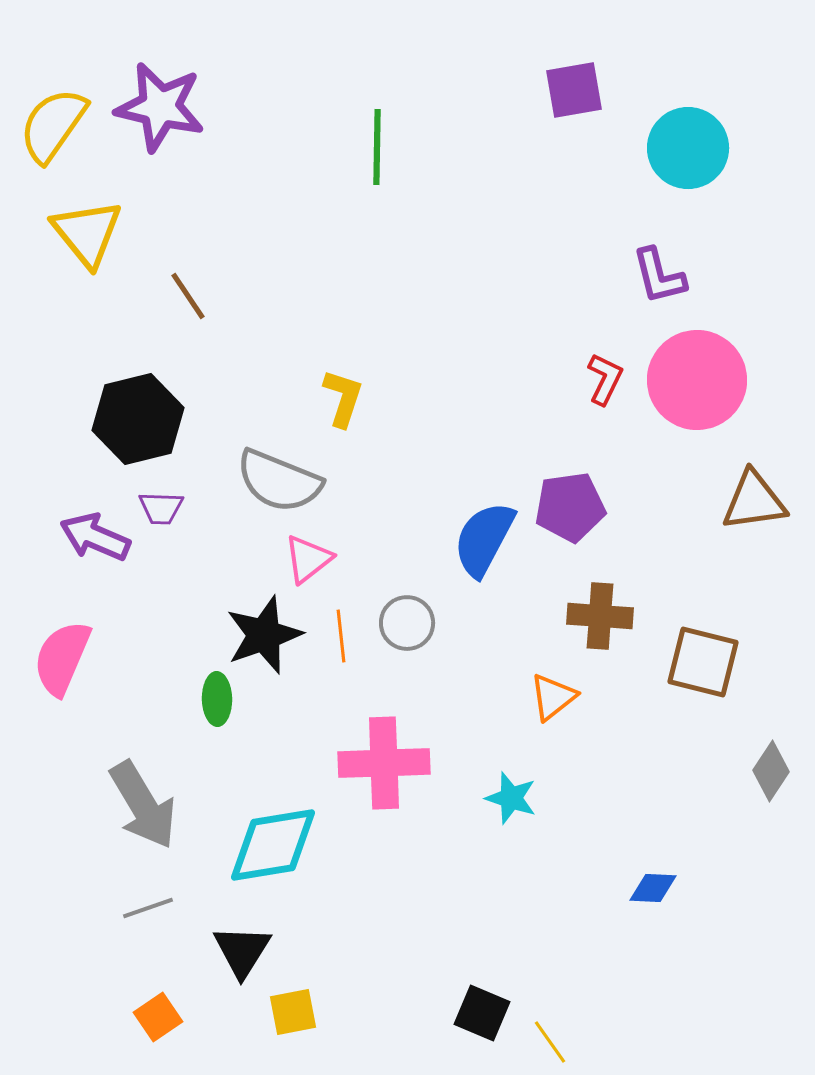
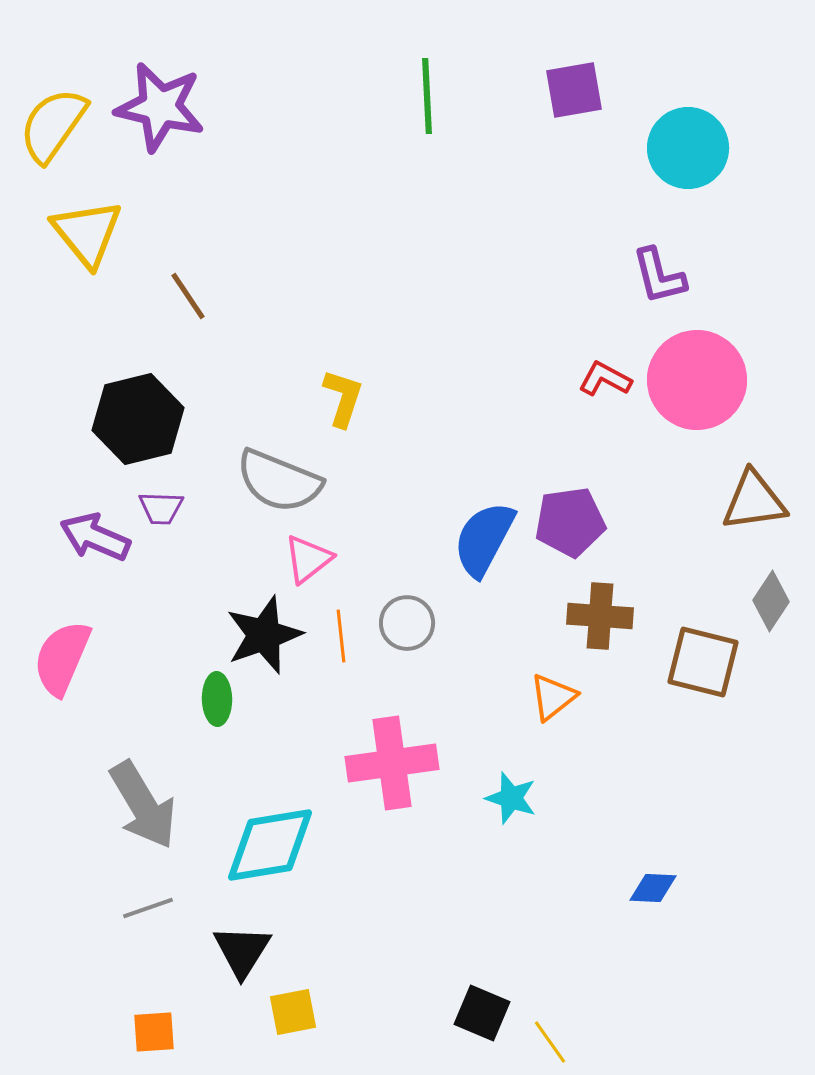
green line: moved 50 px right, 51 px up; rotated 4 degrees counterclockwise
red L-shape: rotated 88 degrees counterclockwise
purple pentagon: moved 15 px down
pink cross: moved 8 px right; rotated 6 degrees counterclockwise
gray diamond: moved 170 px up
cyan diamond: moved 3 px left
orange square: moved 4 px left, 15 px down; rotated 30 degrees clockwise
